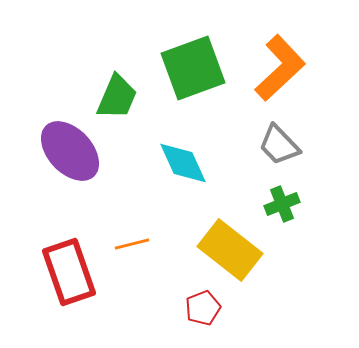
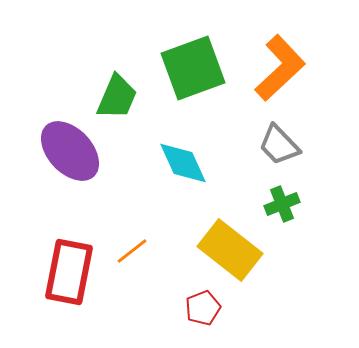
orange line: moved 7 px down; rotated 24 degrees counterclockwise
red rectangle: rotated 30 degrees clockwise
